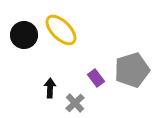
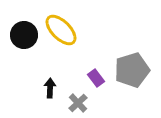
gray cross: moved 3 px right
